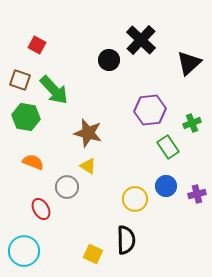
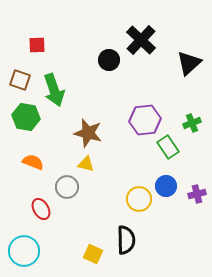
red square: rotated 30 degrees counterclockwise
green arrow: rotated 24 degrees clockwise
purple hexagon: moved 5 px left, 10 px down
yellow triangle: moved 2 px left, 2 px up; rotated 18 degrees counterclockwise
yellow circle: moved 4 px right
